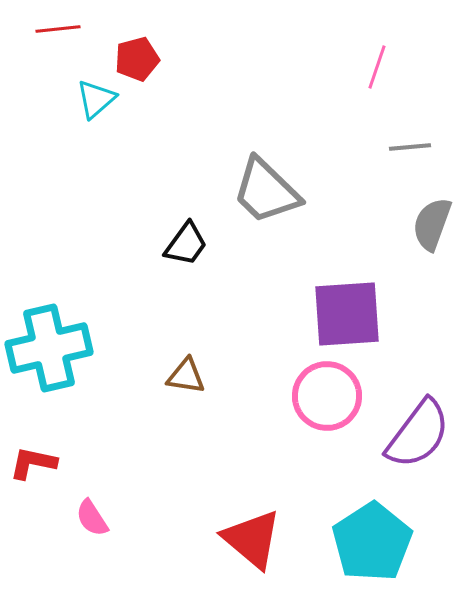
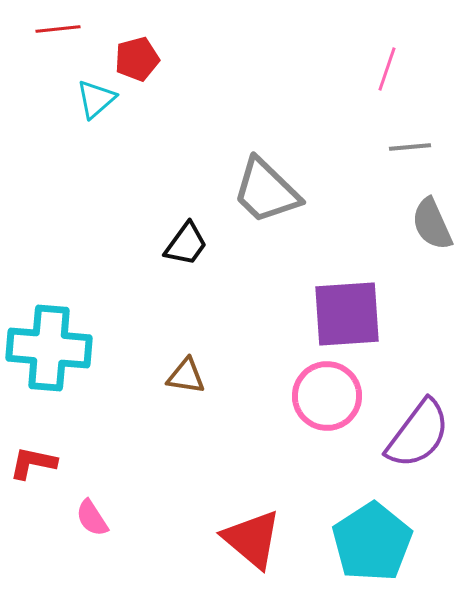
pink line: moved 10 px right, 2 px down
gray semicircle: rotated 44 degrees counterclockwise
cyan cross: rotated 18 degrees clockwise
